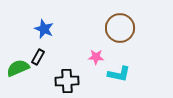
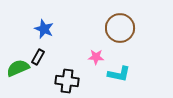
black cross: rotated 10 degrees clockwise
